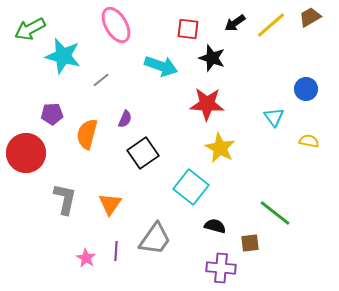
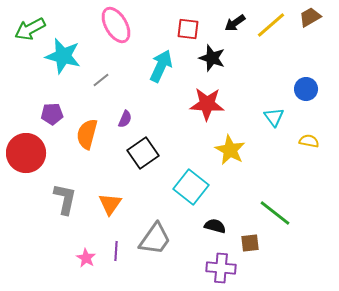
cyan arrow: rotated 84 degrees counterclockwise
yellow star: moved 10 px right, 2 px down
